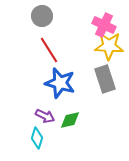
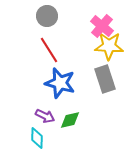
gray circle: moved 5 px right
pink cross: moved 2 px left, 1 px down; rotated 15 degrees clockwise
cyan diamond: rotated 15 degrees counterclockwise
